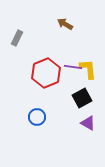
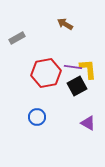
gray rectangle: rotated 35 degrees clockwise
red hexagon: rotated 12 degrees clockwise
black square: moved 5 px left, 12 px up
